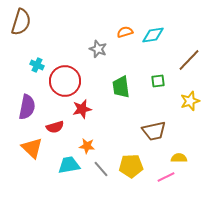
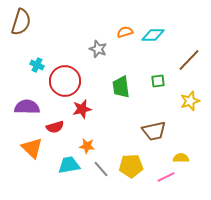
cyan diamond: rotated 10 degrees clockwise
purple semicircle: rotated 100 degrees counterclockwise
yellow semicircle: moved 2 px right
